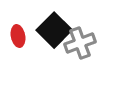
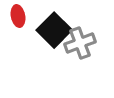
red ellipse: moved 20 px up
